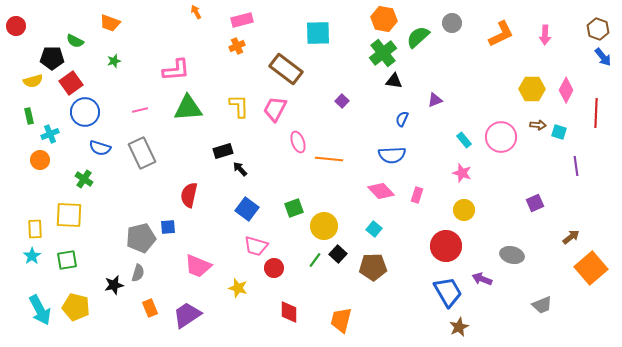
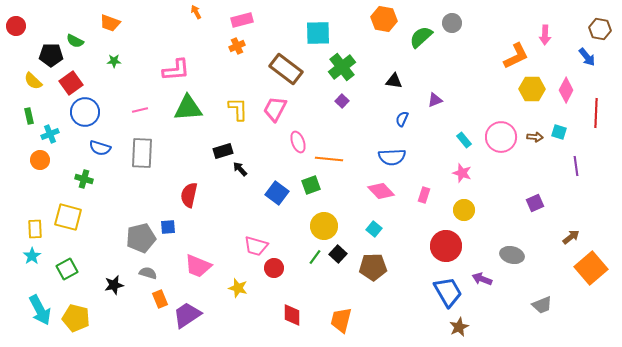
brown hexagon at (598, 29): moved 2 px right; rotated 10 degrees counterclockwise
orange L-shape at (501, 34): moved 15 px right, 22 px down
green semicircle at (418, 37): moved 3 px right
green cross at (383, 53): moved 41 px left, 14 px down
blue arrow at (603, 57): moved 16 px left
black pentagon at (52, 58): moved 1 px left, 3 px up
green star at (114, 61): rotated 16 degrees clockwise
yellow semicircle at (33, 81): rotated 60 degrees clockwise
yellow L-shape at (239, 106): moved 1 px left, 3 px down
brown arrow at (538, 125): moved 3 px left, 12 px down
gray rectangle at (142, 153): rotated 28 degrees clockwise
blue semicircle at (392, 155): moved 2 px down
green cross at (84, 179): rotated 18 degrees counterclockwise
pink rectangle at (417, 195): moved 7 px right
green square at (294, 208): moved 17 px right, 23 px up
blue square at (247, 209): moved 30 px right, 16 px up
yellow square at (69, 215): moved 1 px left, 2 px down; rotated 12 degrees clockwise
green square at (67, 260): moved 9 px down; rotated 20 degrees counterclockwise
green line at (315, 260): moved 3 px up
gray semicircle at (138, 273): moved 10 px right; rotated 90 degrees counterclockwise
yellow pentagon at (76, 307): moved 11 px down
orange rectangle at (150, 308): moved 10 px right, 9 px up
red diamond at (289, 312): moved 3 px right, 3 px down
